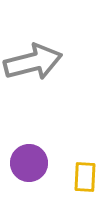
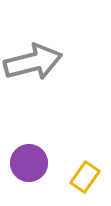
yellow rectangle: rotated 32 degrees clockwise
